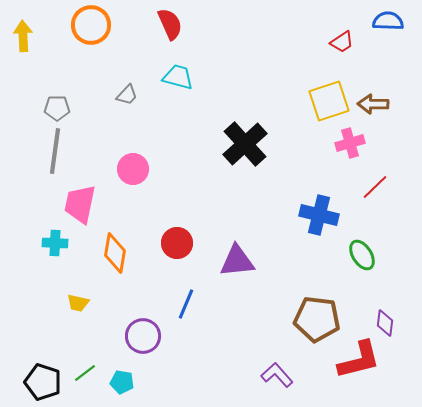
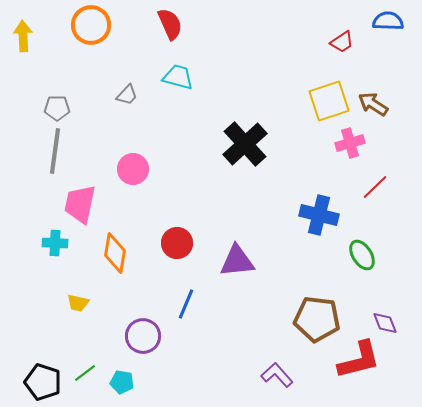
brown arrow: rotated 32 degrees clockwise
purple diamond: rotated 28 degrees counterclockwise
